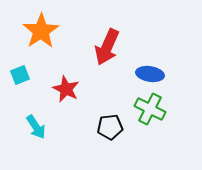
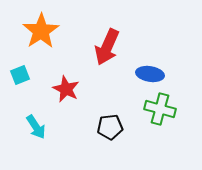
green cross: moved 10 px right; rotated 12 degrees counterclockwise
